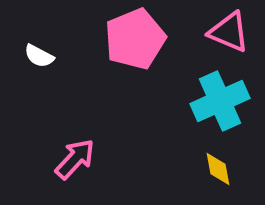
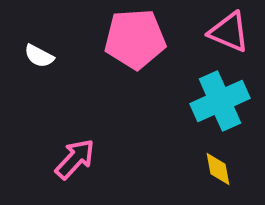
pink pentagon: rotated 18 degrees clockwise
